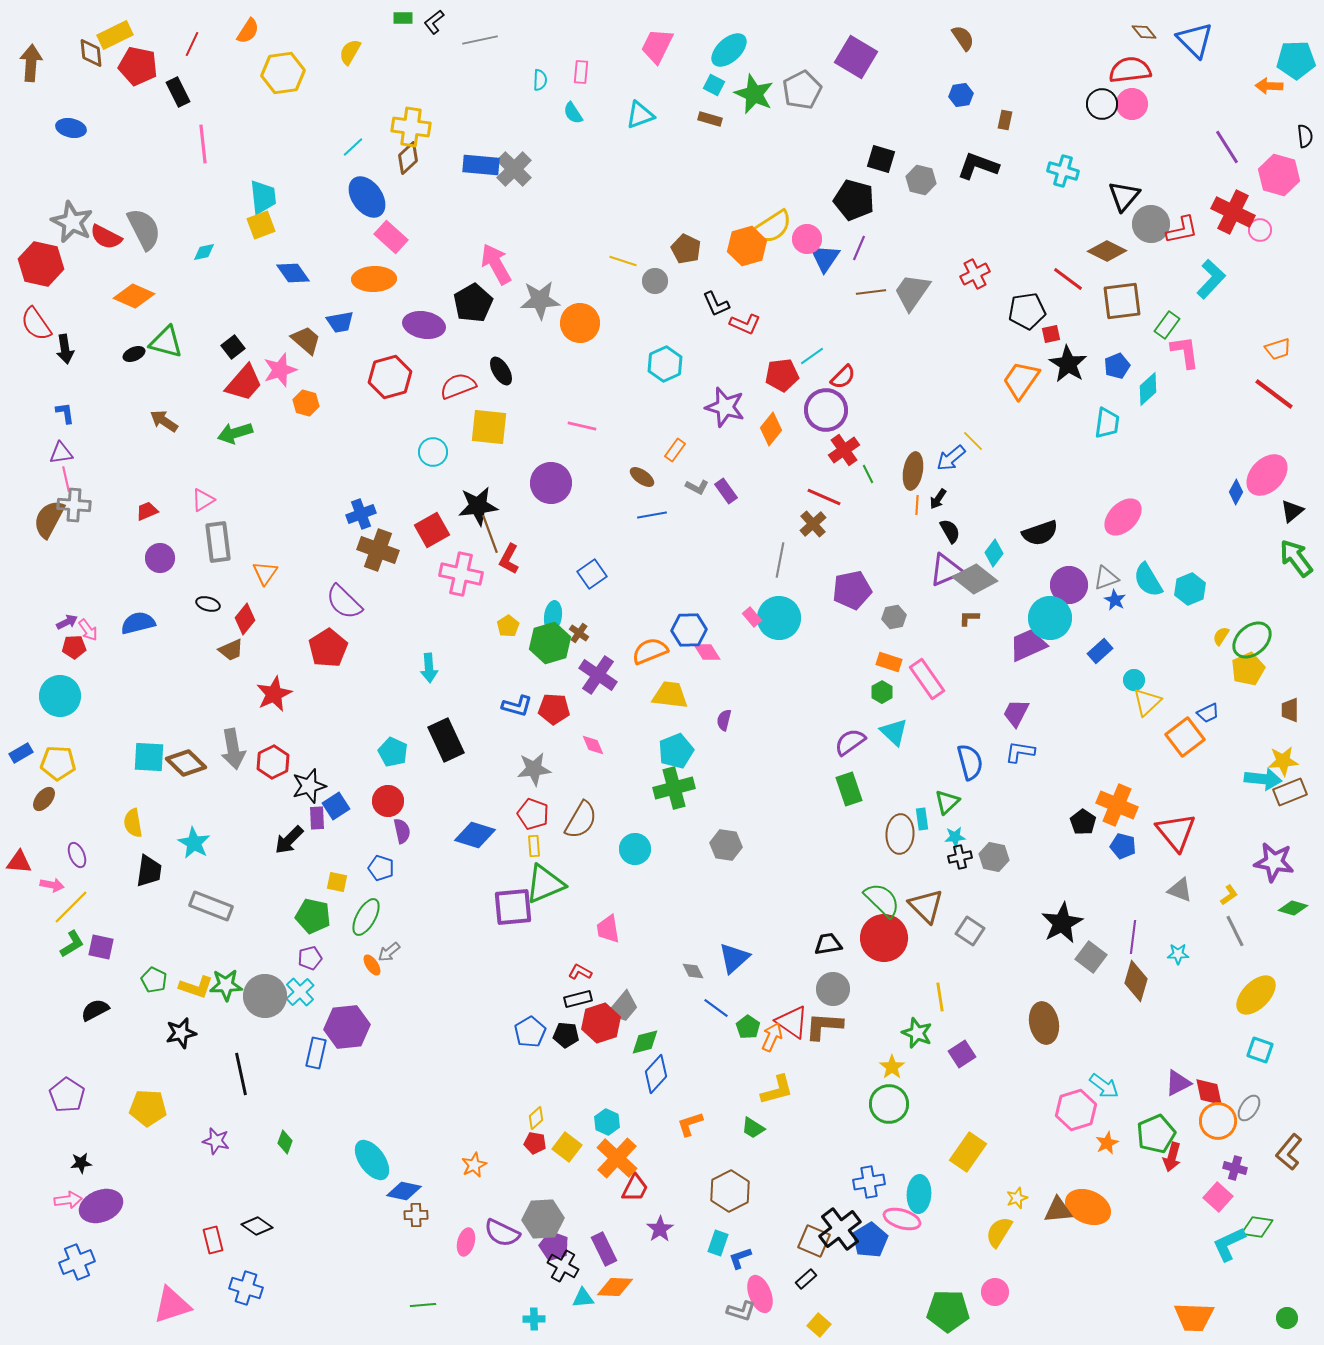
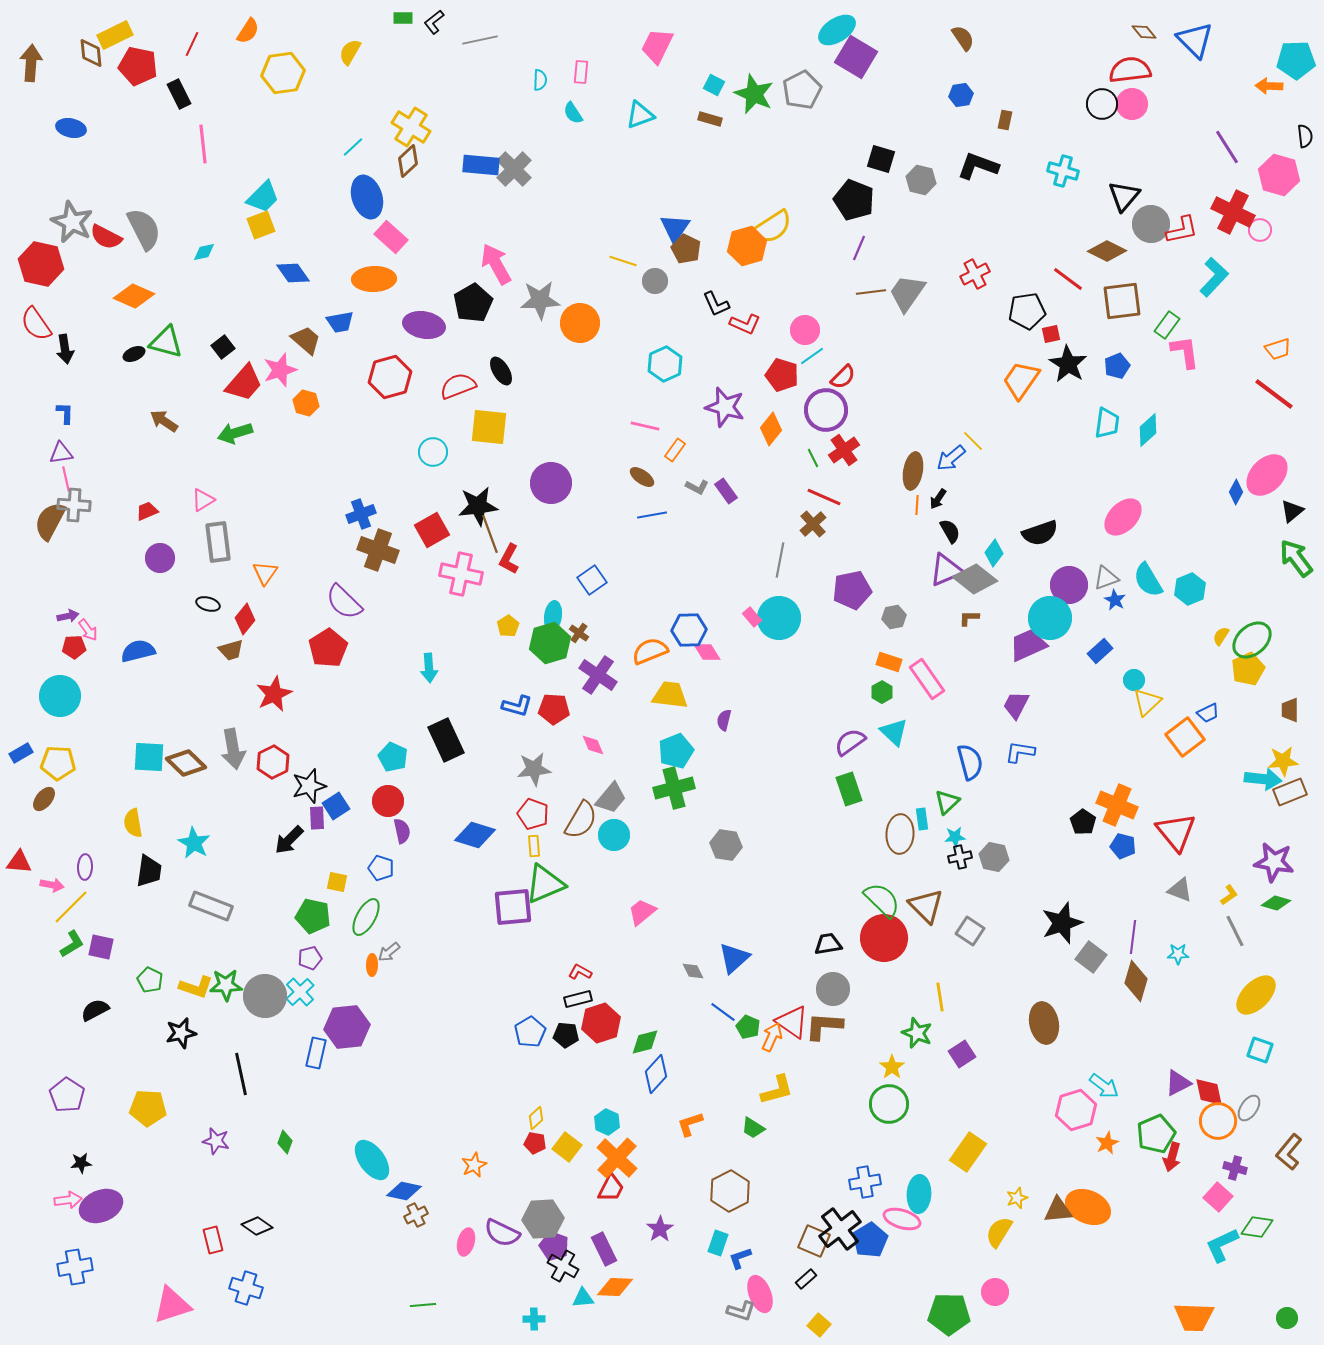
cyan ellipse at (729, 50): moved 108 px right, 20 px up; rotated 9 degrees clockwise
black rectangle at (178, 92): moved 1 px right, 2 px down
yellow cross at (411, 127): rotated 24 degrees clockwise
brown diamond at (408, 158): moved 3 px down
cyan trapezoid at (263, 197): rotated 51 degrees clockwise
blue ellipse at (367, 197): rotated 18 degrees clockwise
black pentagon at (854, 200): rotated 6 degrees clockwise
pink circle at (807, 239): moved 2 px left, 91 px down
blue triangle at (825, 258): moved 150 px left, 30 px up
cyan L-shape at (1211, 279): moved 3 px right, 2 px up
gray trapezoid at (912, 292): moved 5 px left, 1 px down
black square at (233, 347): moved 10 px left
red pentagon at (782, 375): rotated 24 degrees clockwise
cyan diamond at (1148, 389): moved 41 px down
blue L-shape at (65, 413): rotated 10 degrees clockwise
pink line at (582, 426): moved 63 px right
green line at (868, 474): moved 55 px left, 16 px up
brown semicircle at (49, 519): moved 1 px right, 2 px down
blue square at (592, 574): moved 6 px down
purple arrow at (67, 622): moved 1 px right, 6 px up; rotated 15 degrees clockwise
blue semicircle at (138, 623): moved 28 px down
brown trapezoid at (231, 650): rotated 8 degrees clockwise
purple trapezoid at (1016, 713): moved 8 px up
cyan pentagon at (393, 752): moved 5 px down
cyan circle at (635, 849): moved 21 px left, 14 px up
purple ellipse at (77, 855): moved 8 px right, 12 px down; rotated 25 degrees clockwise
green diamond at (1293, 908): moved 17 px left, 5 px up
black star at (1062, 923): rotated 9 degrees clockwise
pink trapezoid at (608, 929): moved 34 px right, 17 px up; rotated 60 degrees clockwise
orange ellipse at (372, 965): rotated 35 degrees clockwise
green pentagon at (154, 980): moved 4 px left
gray trapezoid at (623, 1007): moved 12 px left, 209 px up
blue line at (716, 1008): moved 7 px right, 4 px down
green pentagon at (748, 1027): rotated 10 degrees counterclockwise
blue cross at (869, 1182): moved 4 px left
red trapezoid at (635, 1188): moved 24 px left
brown cross at (416, 1215): rotated 25 degrees counterclockwise
cyan L-shape at (1229, 1244): moved 7 px left, 1 px down
blue cross at (77, 1262): moved 2 px left, 5 px down; rotated 12 degrees clockwise
green pentagon at (948, 1311): moved 1 px right, 3 px down
